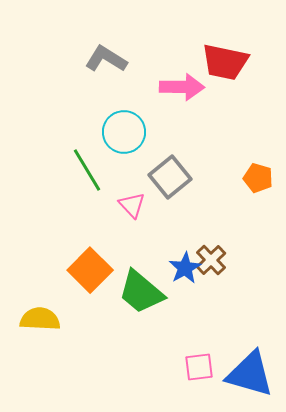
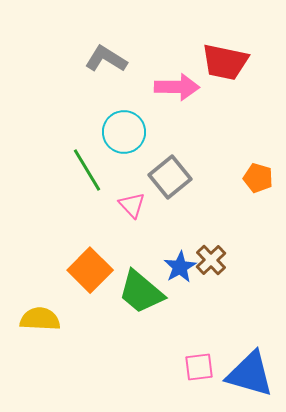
pink arrow: moved 5 px left
blue star: moved 5 px left, 1 px up
